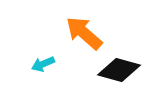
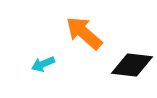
black diamond: moved 13 px right, 5 px up; rotated 9 degrees counterclockwise
